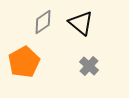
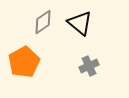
black triangle: moved 1 px left
gray cross: rotated 24 degrees clockwise
